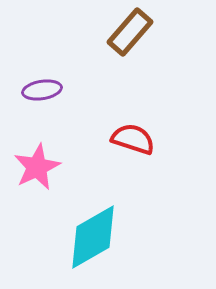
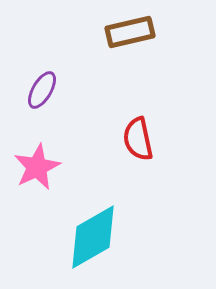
brown rectangle: rotated 36 degrees clockwise
purple ellipse: rotated 51 degrees counterclockwise
red semicircle: moved 5 px right; rotated 120 degrees counterclockwise
